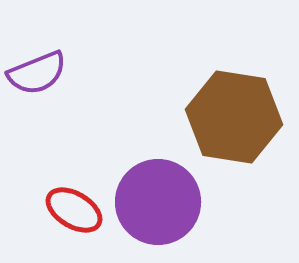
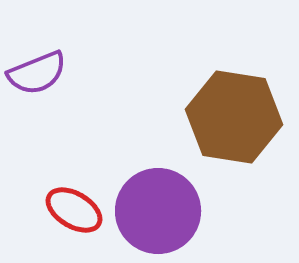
purple circle: moved 9 px down
